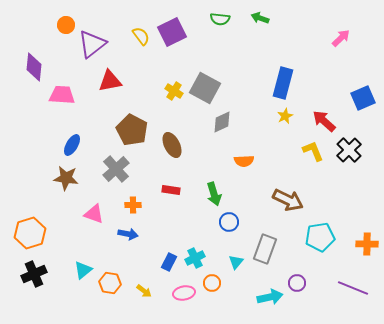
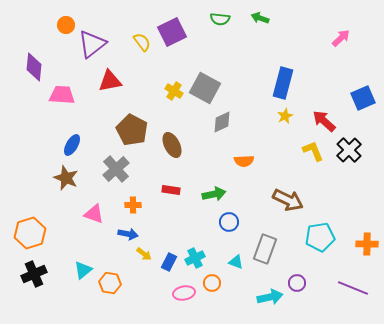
yellow semicircle at (141, 36): moved 1 px right, 6 px down
brown star at (66, 178): rotated 15 degrees clockwise
green arrow at (214, 194): rotated 85 degrees counterclockwise
cyan triangle at (236, 262): rotated 49 degrees counterclockwise
yellow arrow at (144, 291): moved 37 px up
